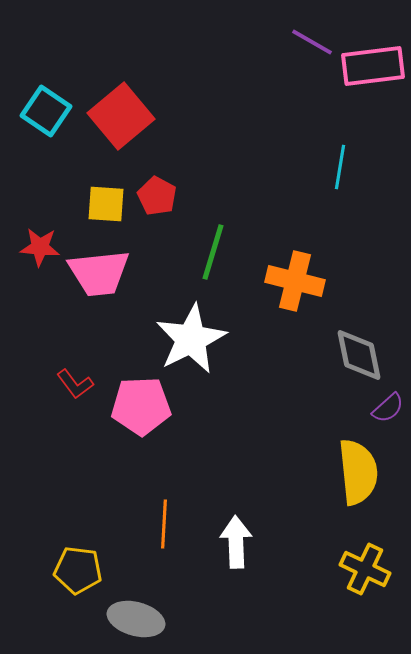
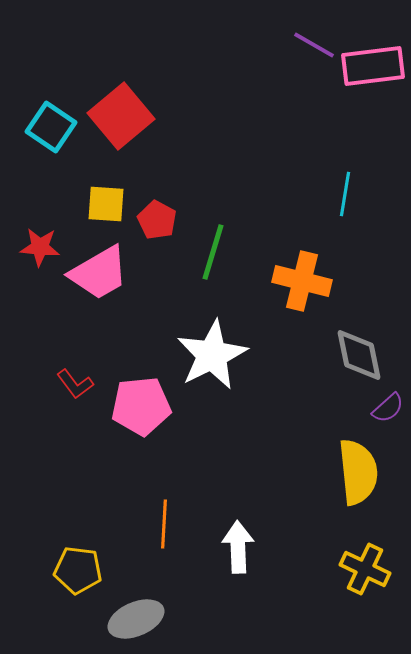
purple line: moved 2 px right, 3 px down
cyan square: moved 5 px right, 16 px down
cyan line: moved 5 px right, 27 px down
red pentagon: moved 24 px down
pink trapezoid: rotated 24 degrees counterclockwise
orange cross: moved 7 px right
white star: moved 21 px right, 16 px down
pink pentagon: rotated 4 degrees counterclockwise
white arrow: moved 2 px right, 5 px down
gray ellipse: rotated 38 degrees counterclockwise
